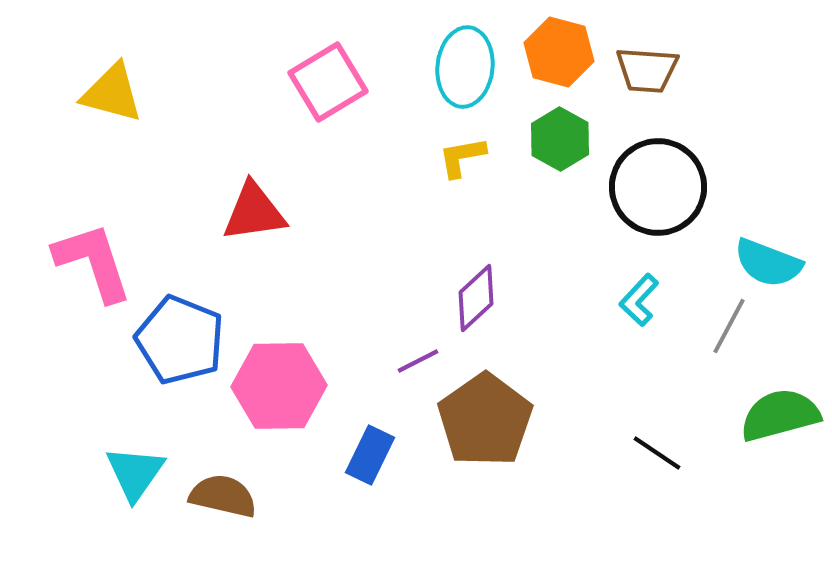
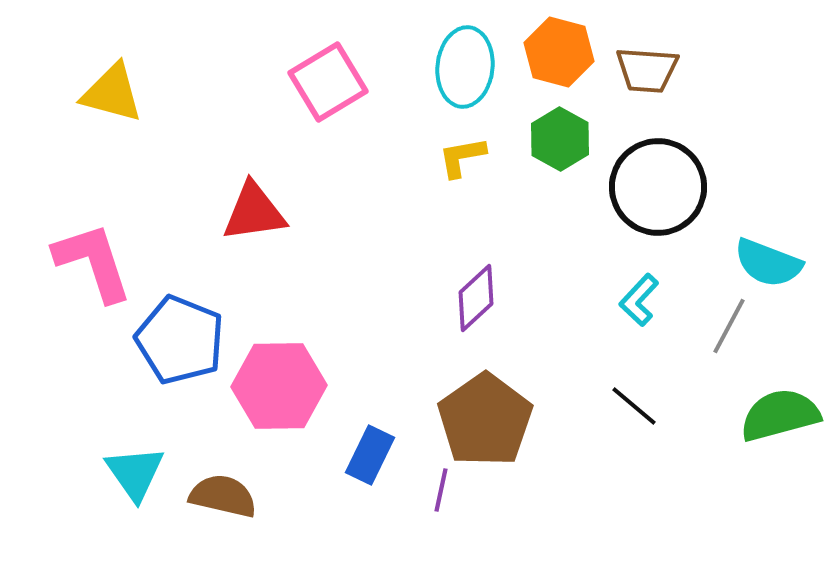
purple line: moved 23 px right, 129 px down; rotated 51 degrees counterclockwise
black line: moved 23 px left, 47 px up; rotated 6 degrees clockwise
cyan triangle: rotated 10 degrees counterclockwise
